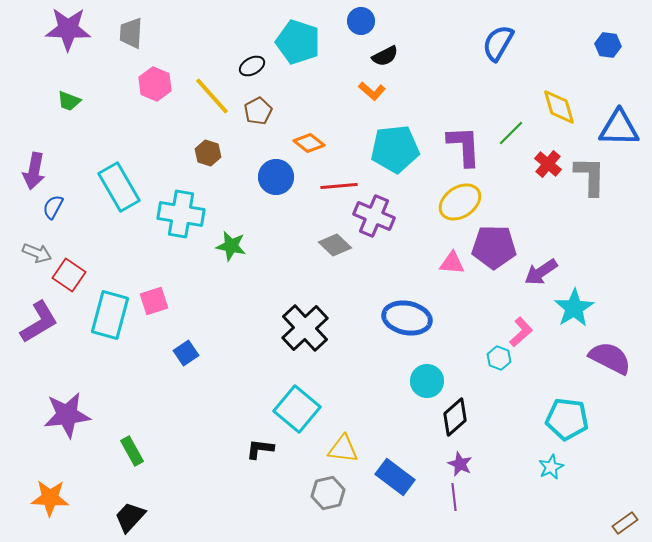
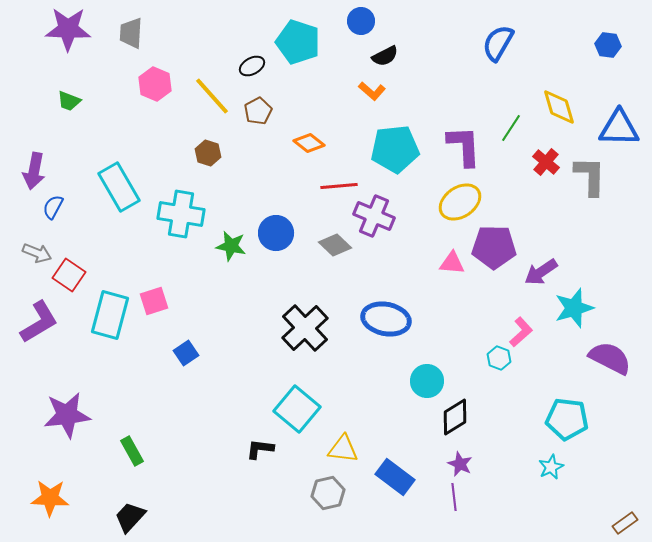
green line at (511, 133): moved 5 px up; rotated 12 degrees counterclockwise
red cross at (548, 164): moved 2 px left, 2 px up
blue circle at (276, 177): moved 56 px down
cyan star at (574, 308): rotated 15 degrees clockwise
blue ellipse at (407, 318): moved 21 px left, 1 px down
black diamond at (455, 417): rotated 9 degrees clockwise
